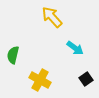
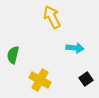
yellow arrow: rotated 15 degrees clockwise
cyan arrow: rotated 30 degrees counterclockwise
